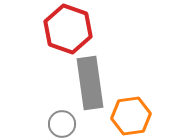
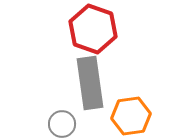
red hexagon: moved 25 px right
